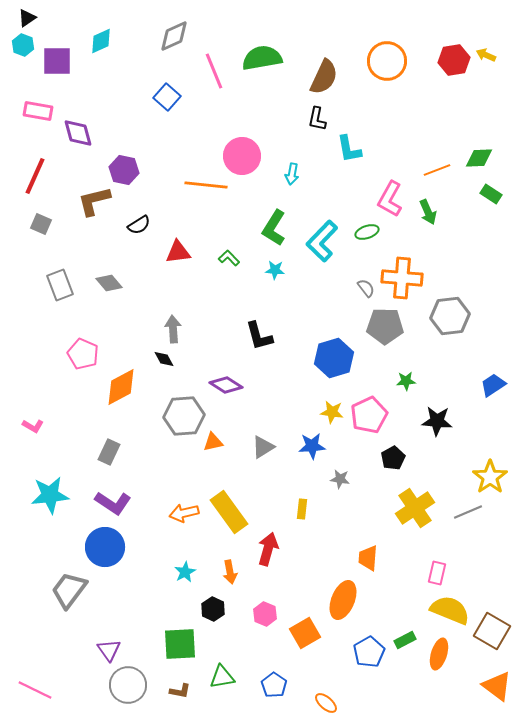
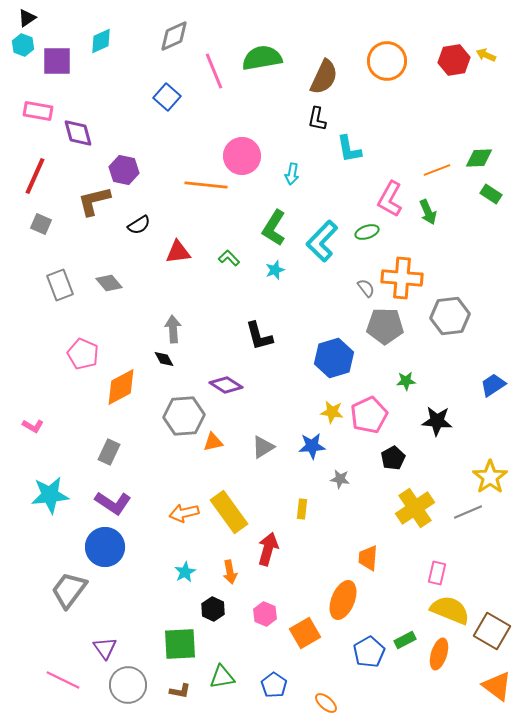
cyan star at (275, 270): rotated 24 degrees counterclockwise
purple triangle at (109, 650): moved 4 px left, 2 px up
pink line at (35, 690): moved 28 px right, 10 px up
